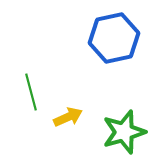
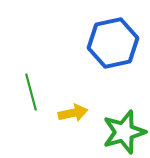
blue hexagon: moved 1 px left, 5 px down
yellow arrow: moved 5 px right, 4 px up; rotated 12 degrees clockwise
